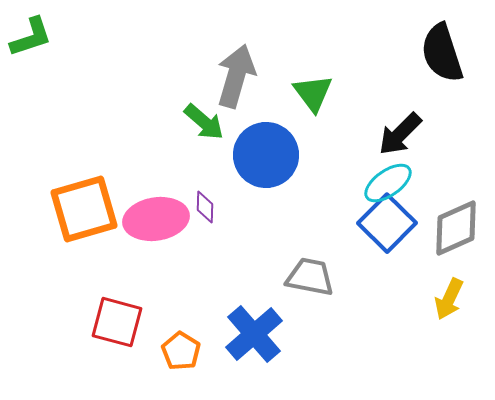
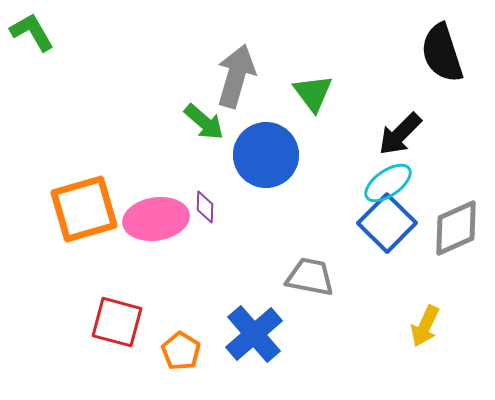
green L-shape: moved 1 px right, 5 px up; rotated 102 degrees counterclockwise
yellow arrow: moved 24 px left, 27 px down
